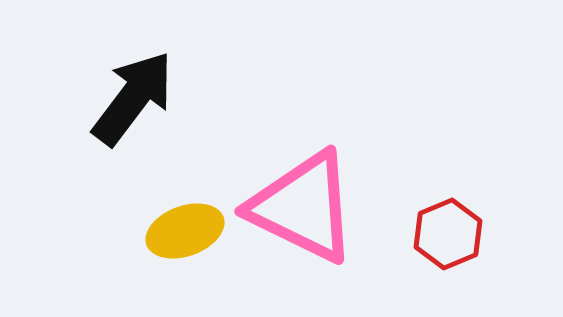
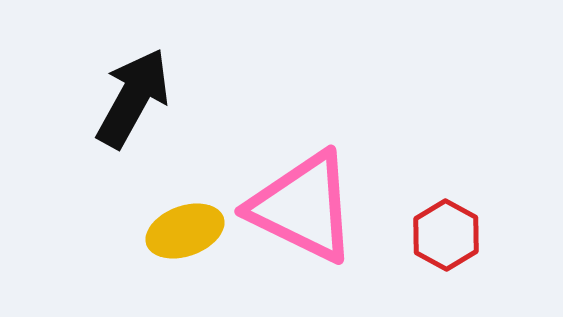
black arrow: rotated 8 degrees counterclockwise
red hexagon: moved 2 px left, 1 px down; rotated 8 degrees counterclockwise
